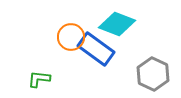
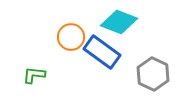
cyan diamond: moved 2 px right, 2 px up
blue rectangle: moved 6 px right, 3 px down
green L-shape: moved 5 px left, 4 px up
